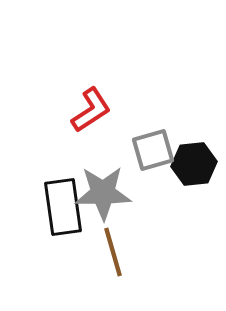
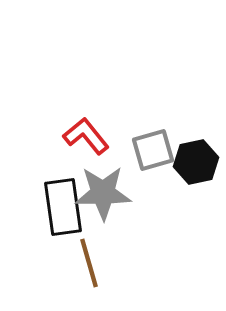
red L-shape: moved 5 px left, 26 px down; rotated 96 degrees counterclockwise
black hexagon: moved 2 px right, 2 px up; rotated 6 degrees counterclockwise
brown line: moved 24 px left, 11 px down
